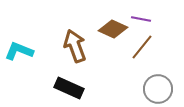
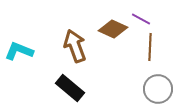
purple line: rotated 18 degrees clockwise
brown line: moved 8 px right; rotated 36 degrees counterclockwise
black rectangle: moved 1 px right; rotated 16 degrees clockwise
